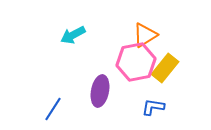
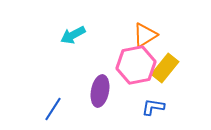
pink hexagon: moved 3 px down
